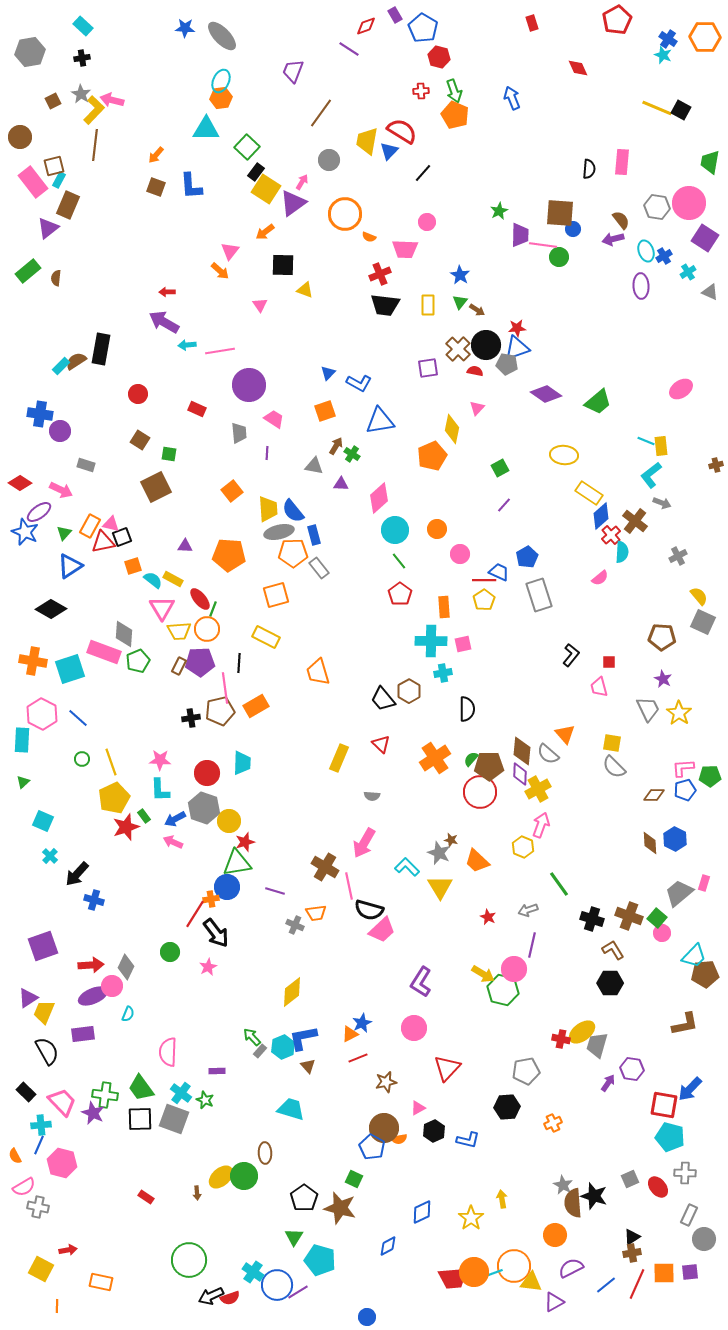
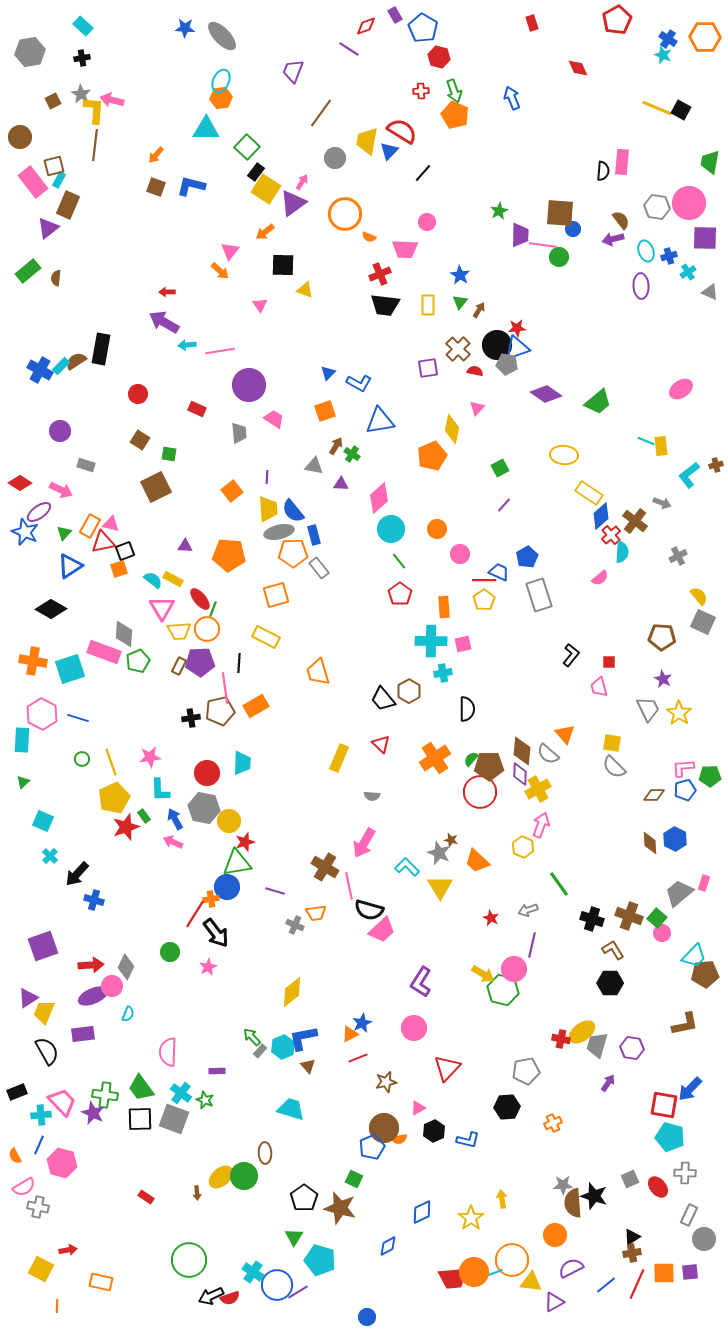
yellow L-shape at (94, 110): rotated 40 degrees counterclockwise
gray circle at (329, 160): moved 6 px right, 2 px up
black semicircle at (589, 169): moved 14 px right, 2 px down
blue L-shape at (191, 186): rotated 108 degrees clockwise
purple square at (705, 238): rotated 32 degrees counterclockwise
blue cross at (664, 256): moved 5 px right; rotated 14 degrees clockwise
brown arrow at (477, 310): moved 2 px right; rotated 91 degrees counterclockwise
black circle at (486, 345): moved 11 px right
blue cross at (40, 414): moved 44 px up; rotated 20 degrees clockwise
purple line at (267, 453): moved 24 px down
cyan L-shape at (651, 475): moved 38 px right
cyan circle at (395, 530): moved 4 px left, 1 px up
black square at (122, 537): moved 3 px right, 14 px down
orange square at (133, 566): moved 14 px left, 3 px down
blue line at (78, 718): rotated 25 degrees counterclockwise
pink star at (160, 760): moved 10 px left, 3 px up; rotated 10 degrees counterclockwise
gray hexagon at (204, 808): rotated 8 degrees counterclockwise
blue arrow at (175, 819): rotated 90 degrees clockwise
red star at (488, 917): moved 3 px right, 1 px down
purple hexagon at (632, 1069): moved 21 px up
black rectangle at (26, 1092): moved 9 px left; rotated 66 degrees counterclockwise
cyan cross at (41, 1125): moved 10 px up
blue pentagon at (372, 1147): rotated 20 degrees clockwise
gray star at (563, 1185): rotated 30 degrees counterclockwise
orange circle at (514, 1266): moved 2 px left, 6 px up
